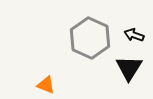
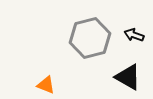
gray hexagon: rotated 21 degrees clockwise
black triangle: moved 1 px left, 9 px down; rotated 32 degrees counterclockwise
